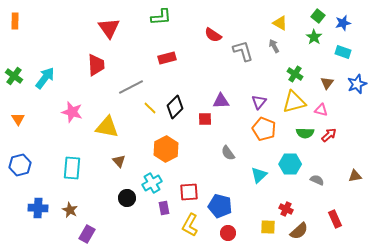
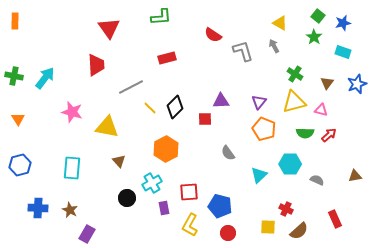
green cross at (14, 76): rotated 24 degrees counterclockwise
